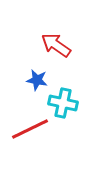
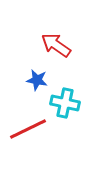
cyan cross: moved 2 px right
red line: moved 2 px left
